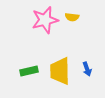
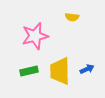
pink star: moved 10 px left, 16 px down
blue arrow: rotated 96 degrees counterclockwise
